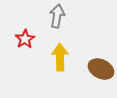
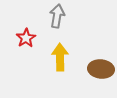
red star: moved 1 px right, 1 px up
brown ellipse: rotated 20 degrees counterclockwise
